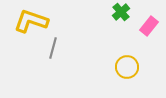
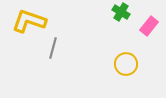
green cross: rotated 18 degrees counterclockwise
yellow L-shape: moved 2 px left
yellow circle: moved 1 px left, 3 px up
